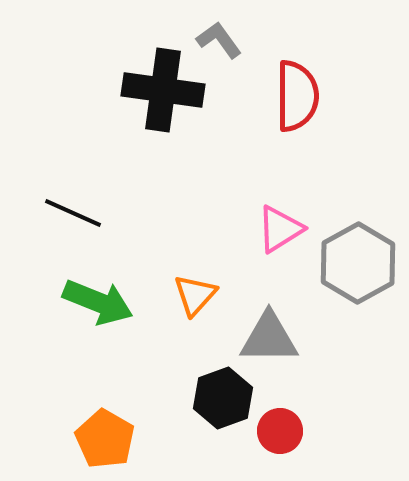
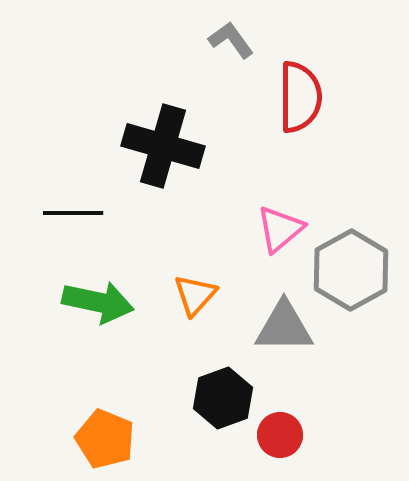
gray L-shape: moved 12 px right
black cross: moved 56 px down; rotated 8 degrees clockwise
red semicircle: moved 3 px right, 1 px down
black line: rotated 24 degrees counterclockwise
pink triangle: rotated 8 degrees counterclockwise
gray hexagon: moved 7 px left, 7 px down
green arrow: rotated 10 degrees counterclockwise
gray triangle: moved 15 px right, 11 px up
red circle: moved 4 px down
orange pentagon: rotated 8 degrees counterclockwise
